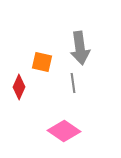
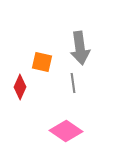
red diamond: moved 1 px right
pink diamond: moved 2 px right
